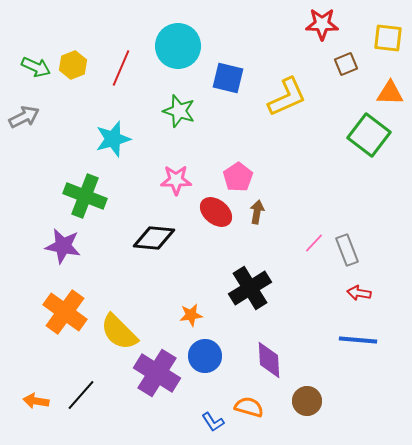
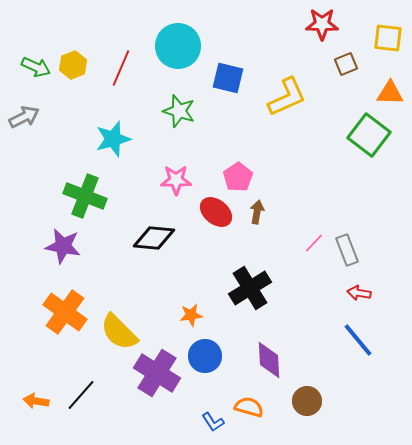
blue line: rotated 45 degrees clockwise
